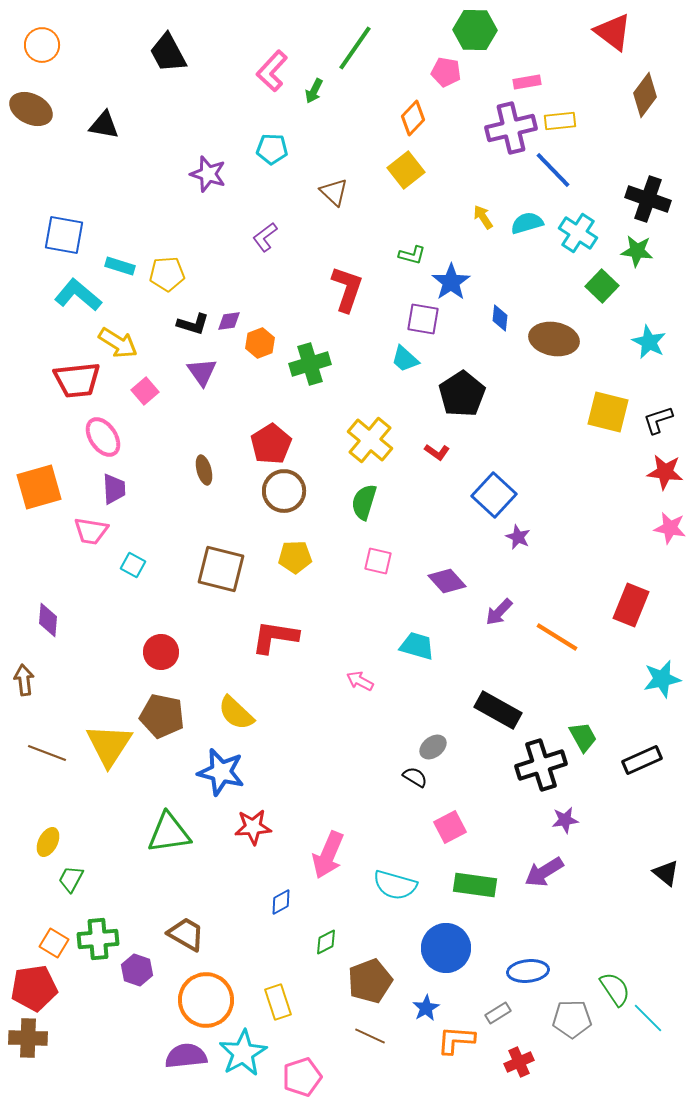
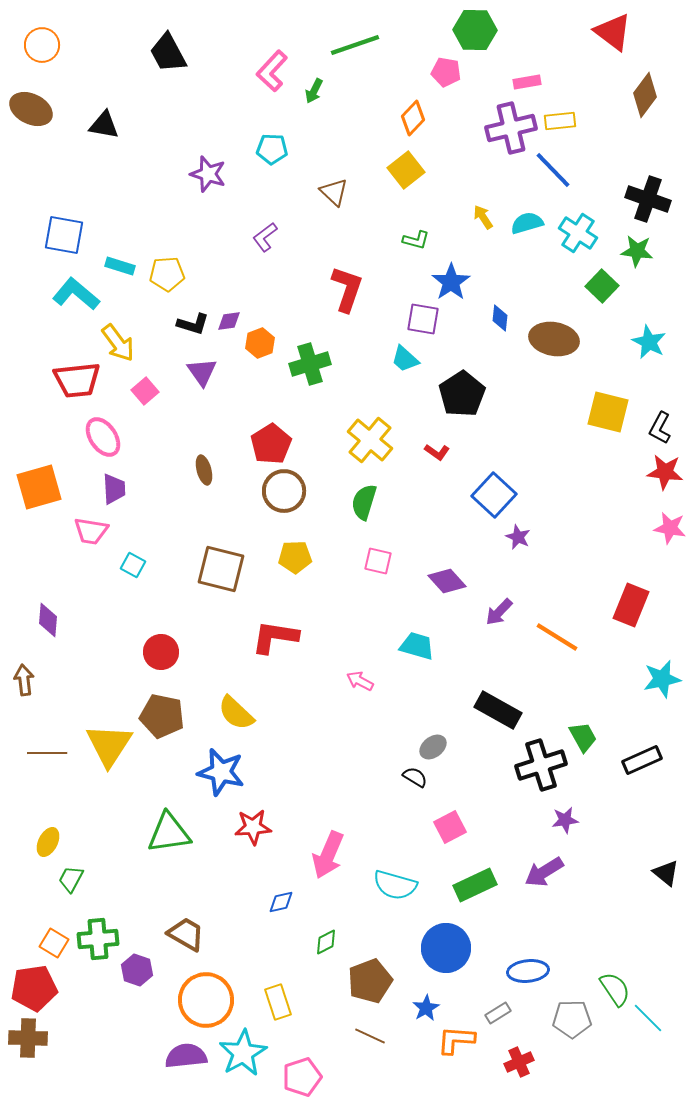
green line at (355, 48): moved 3 px up; rotated 36 degrees clockwise
green L-shape at (412, 255): moved 4 px right, 15 px up
cyan L-shape at (78, 295): moved 2 px left, 1 px up
yellow arrow at (118, 343): rotated 21 degrees clockwise
black L-shape at (658, 420): moved 2 px right, 8 px down; rotated 44 degrees counterclockwise
brown line at (47, 753): rotated 21 degrees counterclockwise
green rectangle at (475, 885): rotated 33 degrees counterclockwise
blue diamond at (281, 902): rotated 16 degrees clockwise
